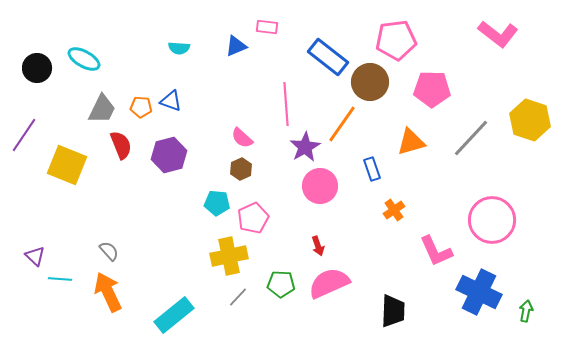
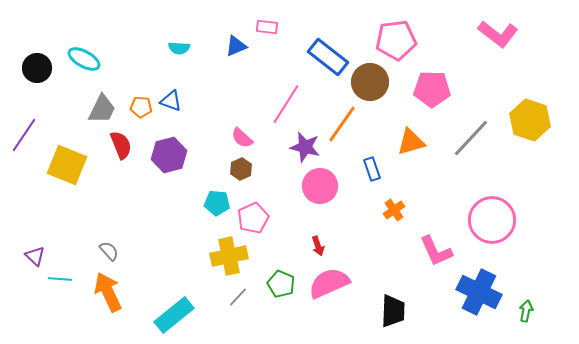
pink line at (286, 104): rotated 36 degrees clockwise
purple star at (305, 147): rotated 28 degrees counterclockwise
green pentagon at (281, 284): rotated 20 degrees clockwise
